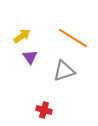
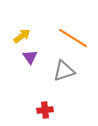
red cross: moved 1 px right; rotated 21 degrees counterclockwise
